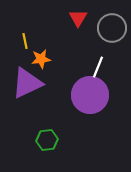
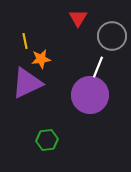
gray circle: moved 8 px down
